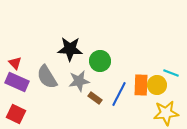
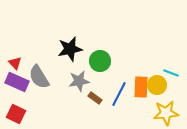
black star: rotated 15 degrees counterclockwise
gray semicircle: moved 8 px left
orange rectangle: moved 2 px down
